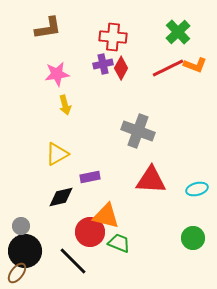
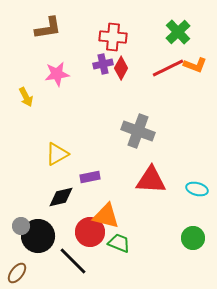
yellow arrow: moved 39 px left, 8 px up; rotated 12 degrees counterclockwise
cyan ellipse: rotated 30 degrees clockwise
black circle: moved 13 px right, 15 px up
